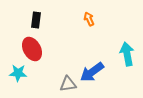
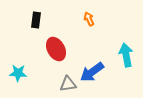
red ellipse: moved 24 px right
cyan arrow: moved 1 px left, 1 px down
